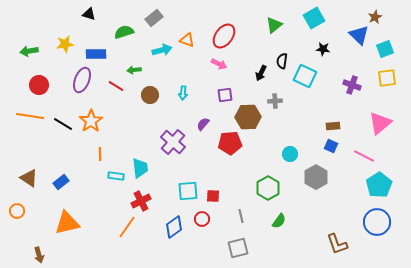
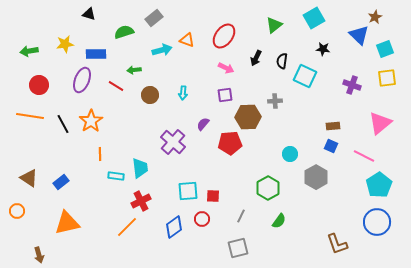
pink arrow at (219, 64): moved 7 px right, 4 px down
black arrow at (261, 73): moved 5 px left, 15 px up
black line at (63, 124): rotated 30 degrees clockwise
gray line at (241, 216): rotated 40 degrees clockwise
orange line at (127, 227): rotated 10 degrees clockwise
